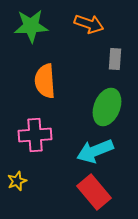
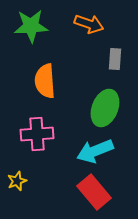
green ellipse: moved 2 px left, 1 px down
pink cross: moved 2 px right, 1 px up
